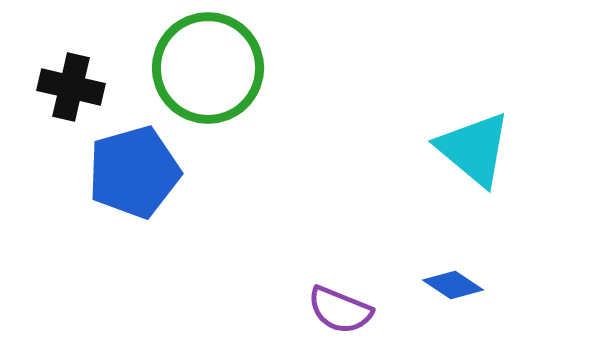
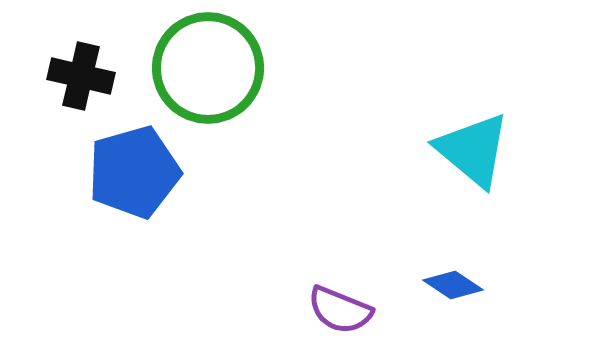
black cross: moved 10 px right, 11 px up
cyan triangle: moved 1 px left, 1 px down
